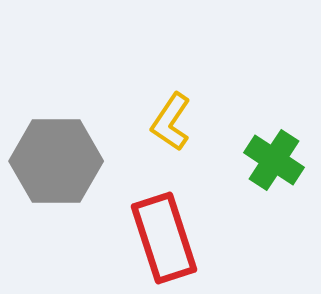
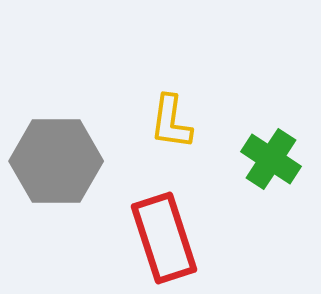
yellow L-shape: rotated 26 degrees counterclockwise
green cross: moved 3 px left, 1 px up
